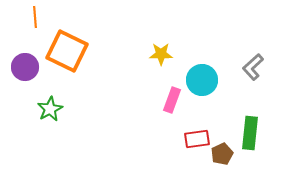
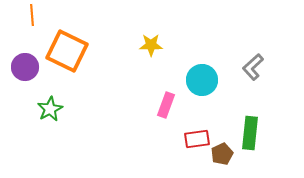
orange line: moved 3 px left, 2 px up
yellow star: moved 10 px left, 9 px up
pink rectangle: moved 6 px left, 5 px down
